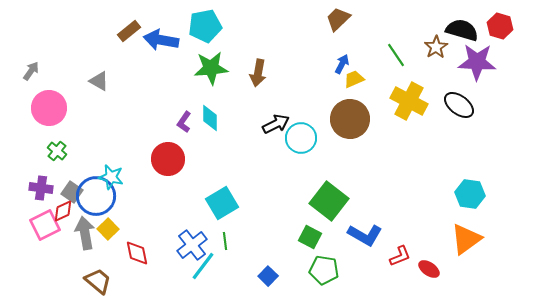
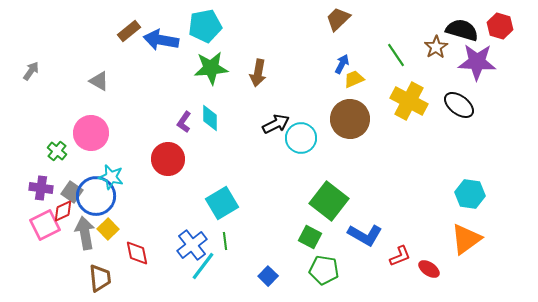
pink circle at (49, 108): moved 42 px right, 25 px down
brown trapezoid at (98, 281): moved 2 px right, 3 px up; rotated 44 degrees clockwise
